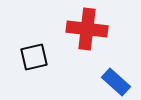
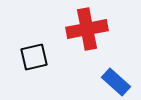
red cross: rotated 18 degrees counterclockwise
